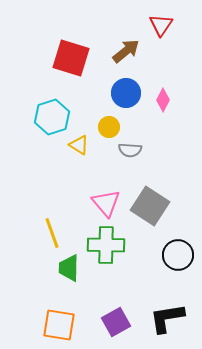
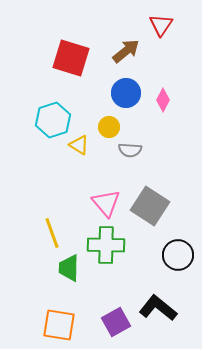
cyan hexagon: moved 1 px right, 3 px down
black L-shape: moved 9 px left, 10 px up; rotated 48 degrees clockwise
